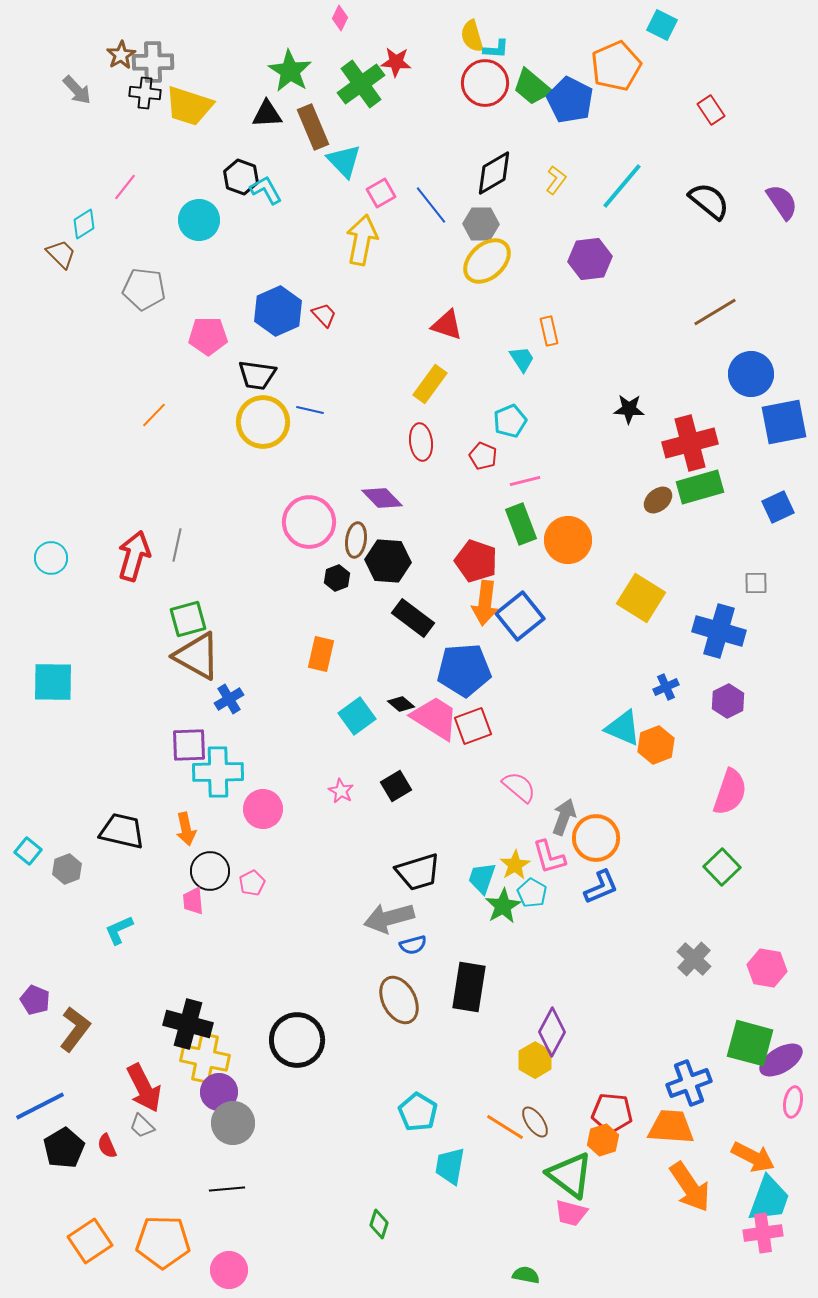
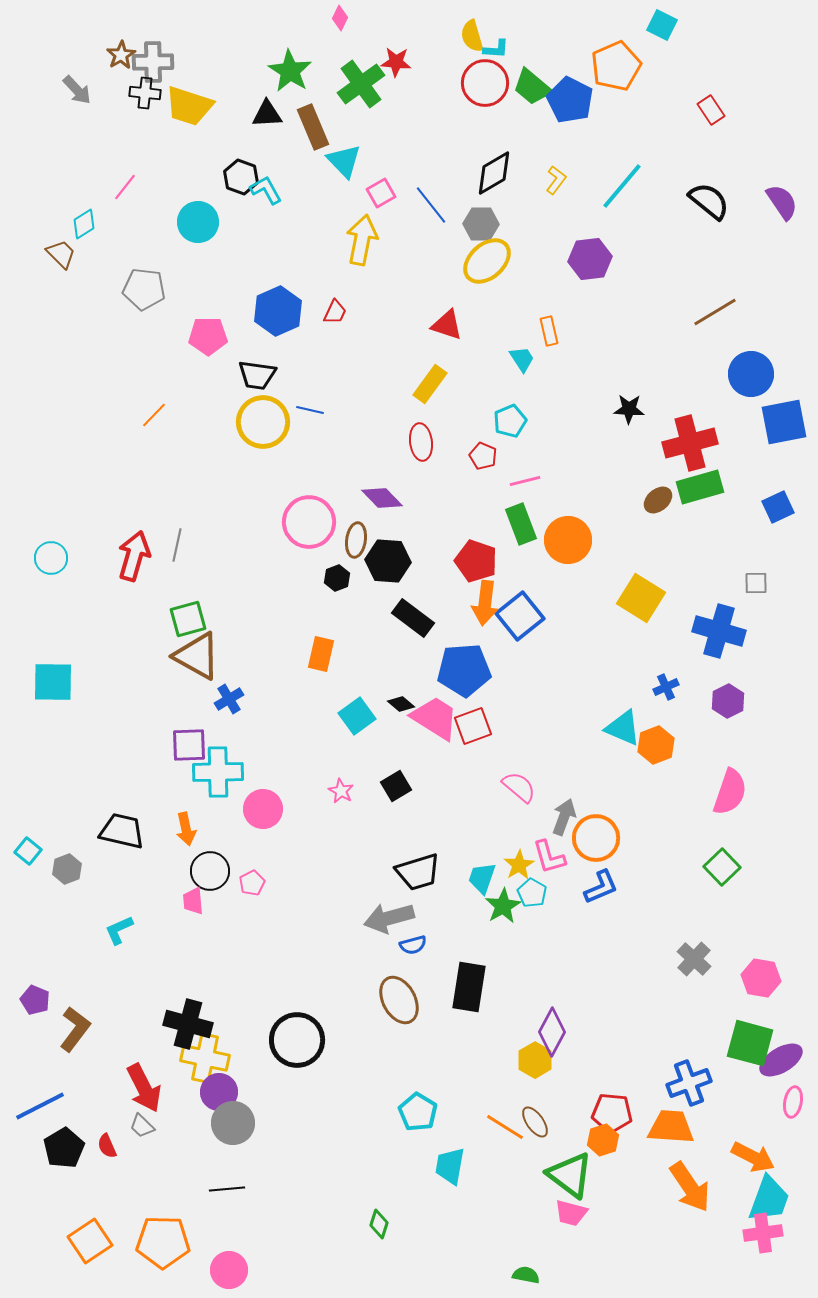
cyan circle at (199, 220): moved 1 px left, 2 px down
red trapezoid at (324, 315): moved 11 px right, 3 px up; rotated 68 degrees clockwise
yellow star at (515, 865): moved 4 px right
pink hexagon at (767, 968): moved 6 px left, 10 px down
